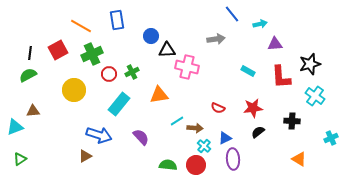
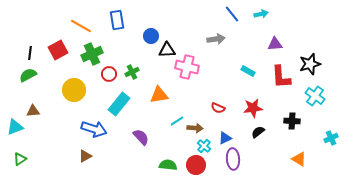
cyan arrow at (260, 24): moved 1 px right, 10 px up
blue arrow at (99, 135): moved 5 px left, 6 px up
